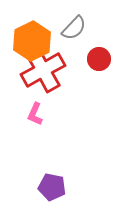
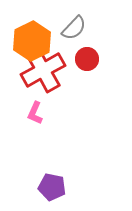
red circle: moved 12 px left
pink L-shape: moved 1 px up
